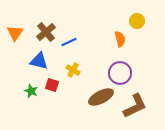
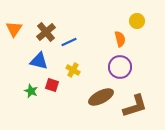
orange triangle: moved 1 px left, 4 px up
purple circle: moved 6 px up
brown L-shape: rotated 8 degrees clockwise
